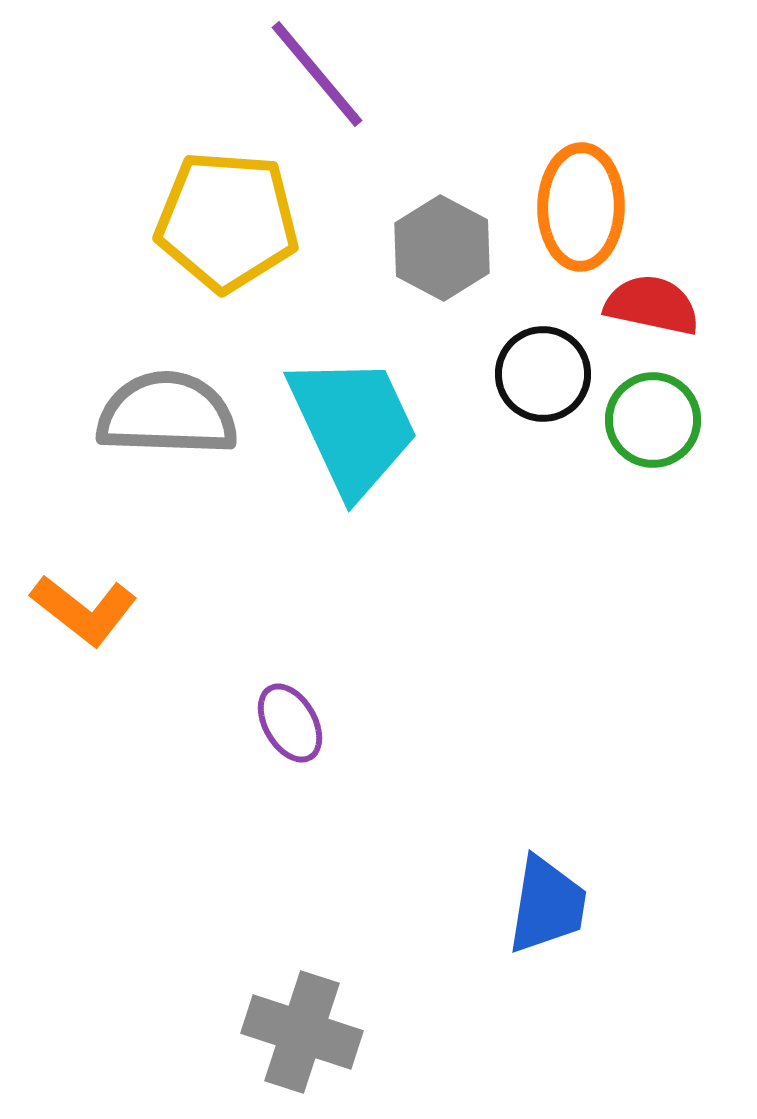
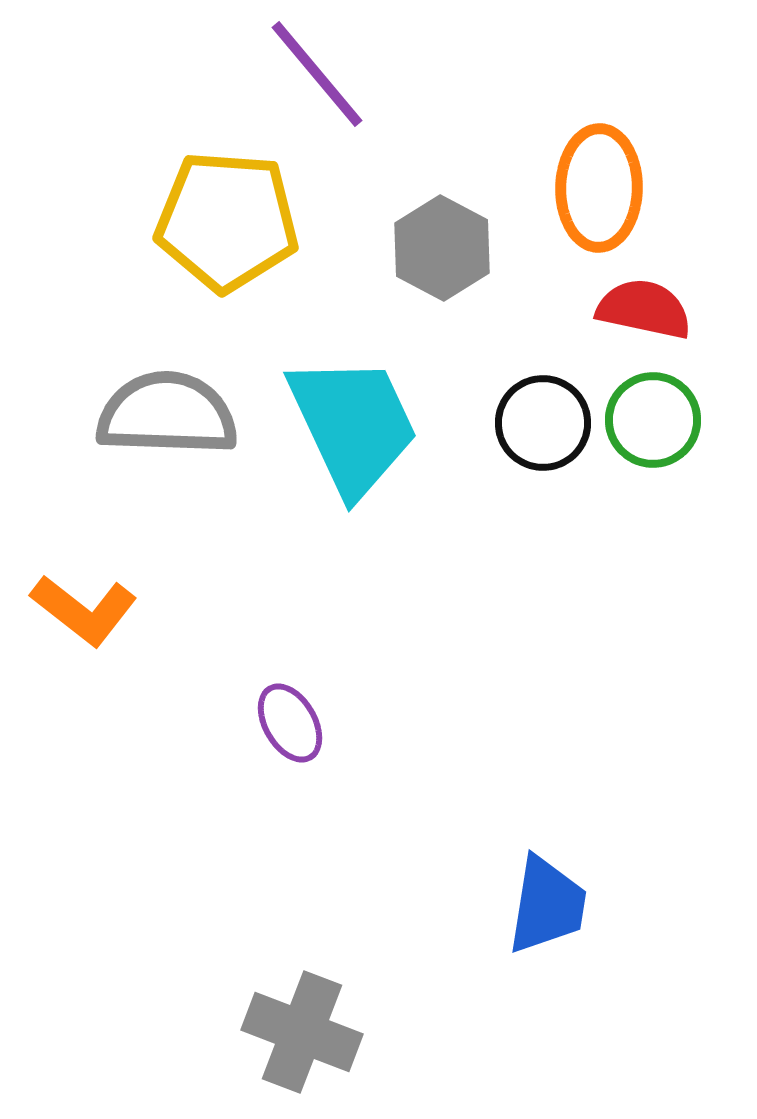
orange ellipse: moved 18 px right, 19 px up
red semicircle: moved 8 px left, 4 px down
black circle: moved 49 px down
gray cross: rotated 3 degrees clockwise
